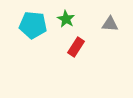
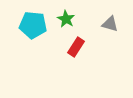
gray triangle: rotated 12 degrees clockwise
